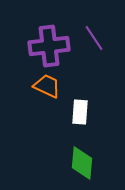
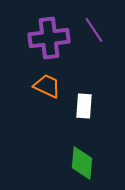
purple line: moved 8 px up
purple cross: moved 8 px up
white rectangle: moved 4 px right, 6 px up
